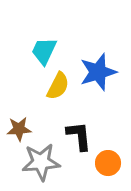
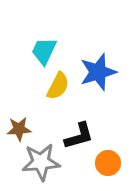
black L-shape: rotated 80 degrees clockwise
